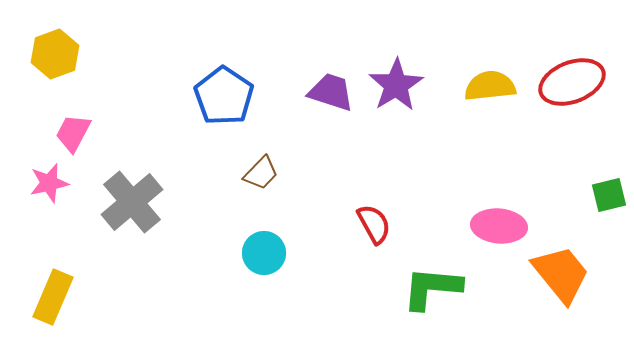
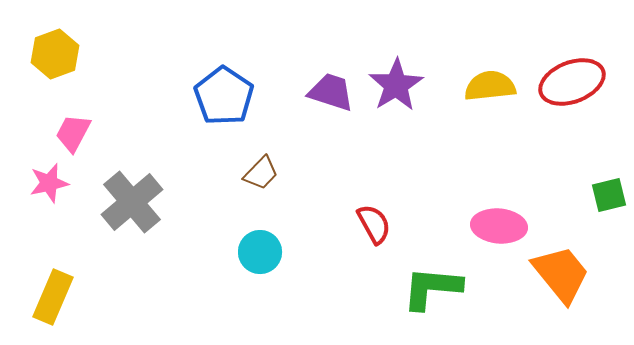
cyan circle: moved 4 px left, 1 px up
